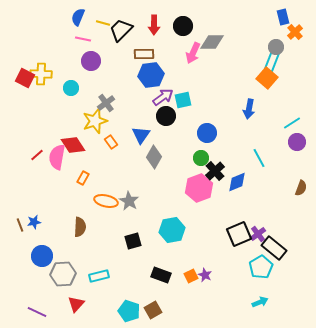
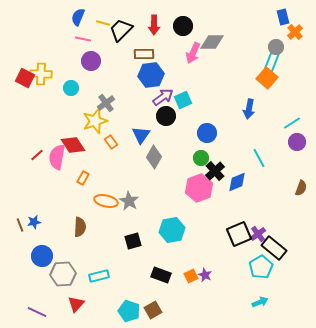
cyan square at (183, 100): rotated 12 degrees counterclockwise
